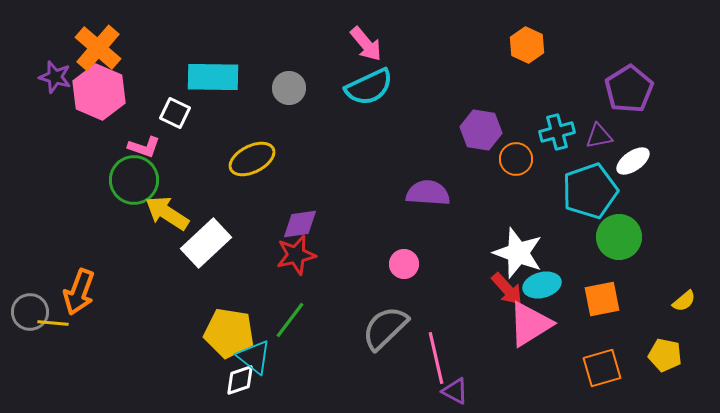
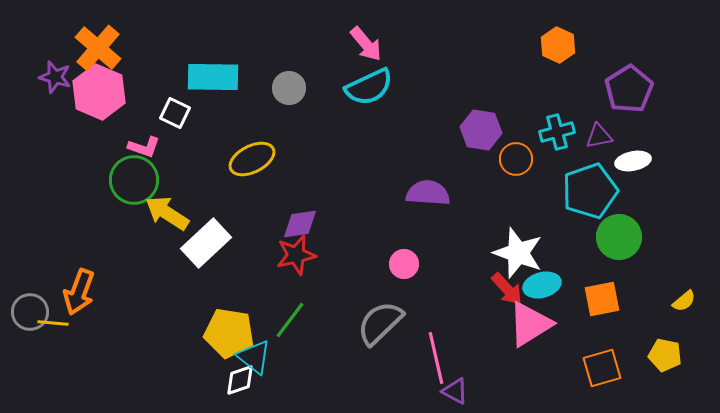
orange hexagon at (527, 45): moved 31 px right
white ellipse at (633, 161): rotated 24 degrees clockwise
gray semicircle at (385, 328): moved 5 px left, 5 px up
